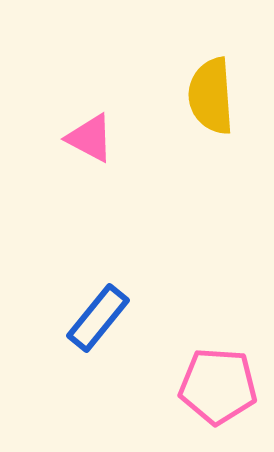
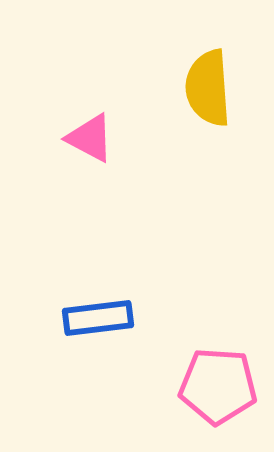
yellow semicircle: moved 3 px left, 8 px up
blue rectangle: rotated 44 degrees clockwise
